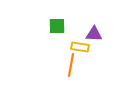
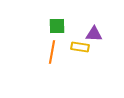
orange line: moved 19 px left, 13 px up
